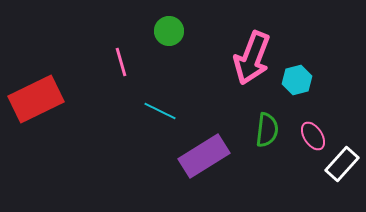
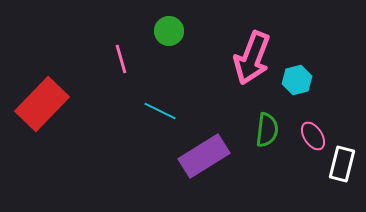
pink line: moved 3 px up
red rectangle: moved 6 px right, 5 px down; rotated 20 degrees counterclockwise
white rectangle: rotated 28 degrees counterclockwise
